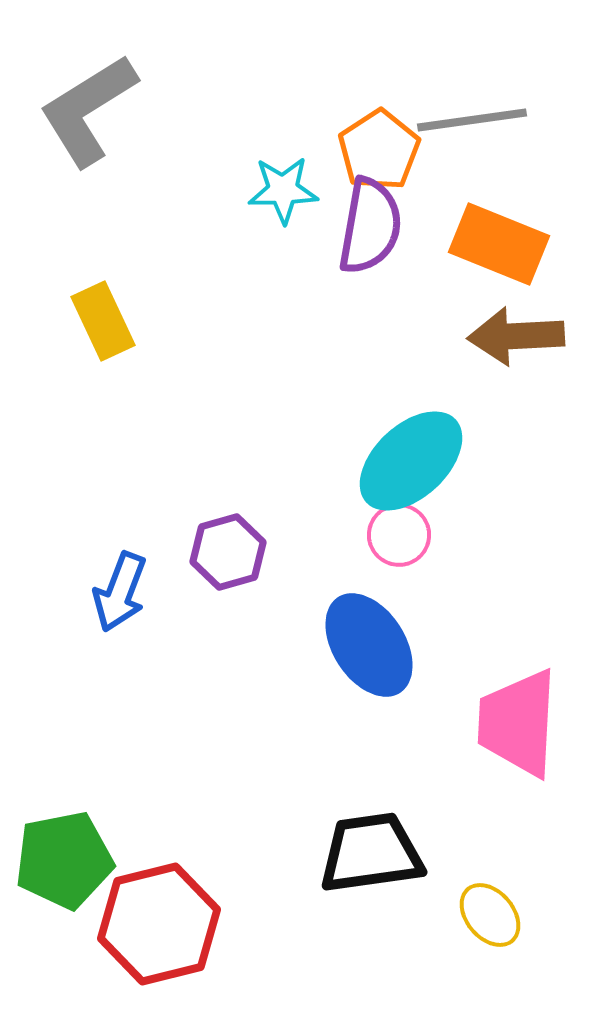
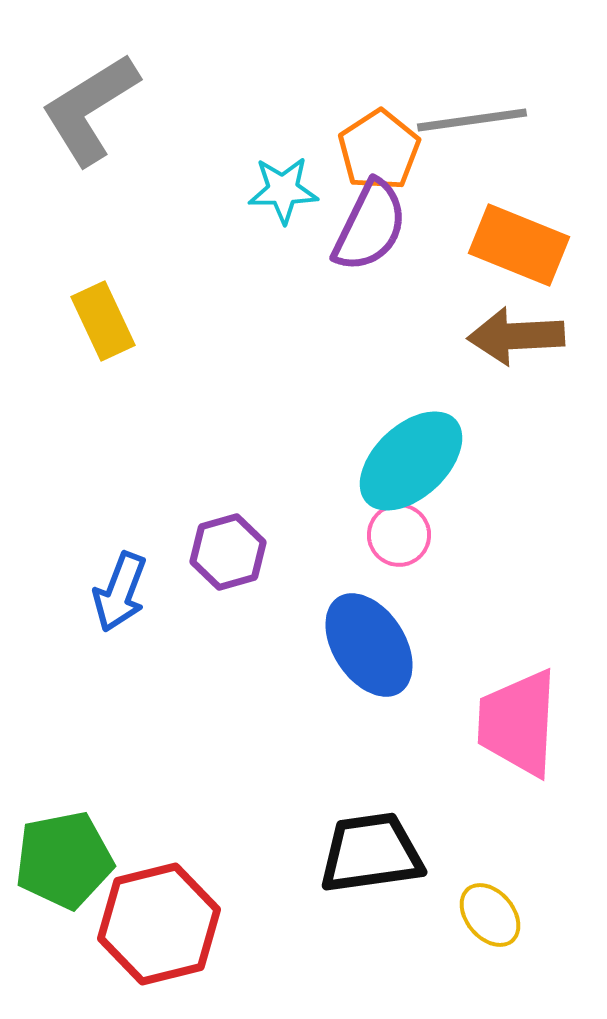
gray L-shape: moved 2 px right, 1 px up
purple semicircle: rotated 16 degrees clockwise
orange rectangle: moved 20 px right, 1 px down
